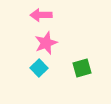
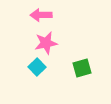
pink star: rotated 10 degrees clockwise
cyan square: moved 2 px left, 1 px up
